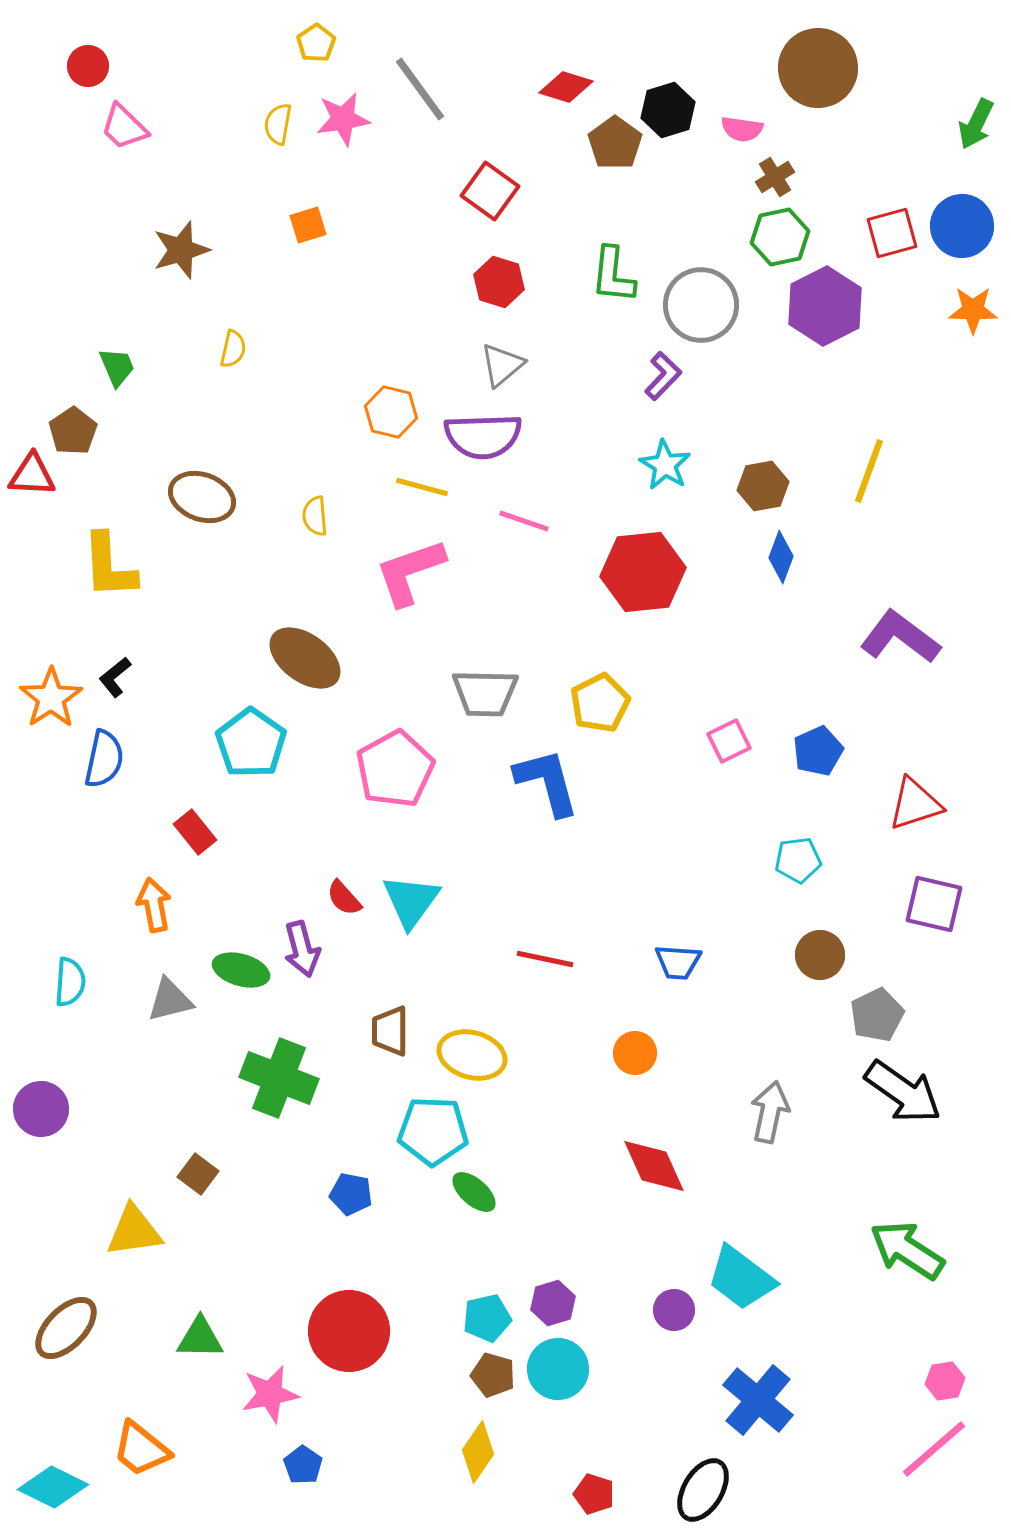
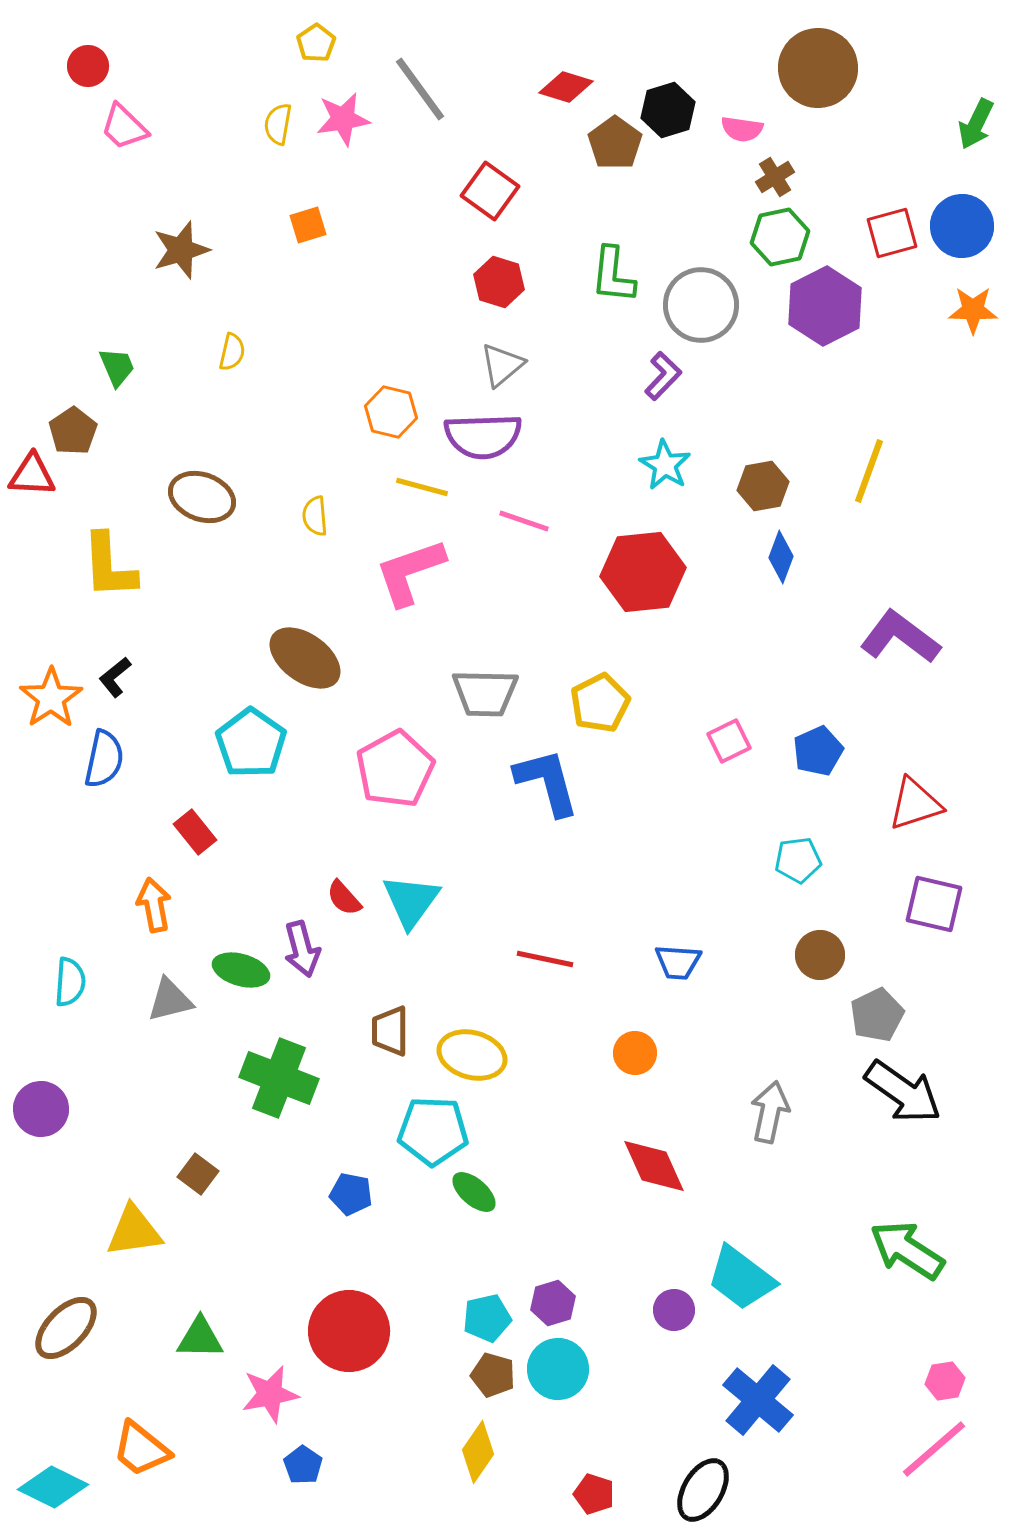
yellow semicircle at (233, 349): moved 1 px left, 3 px down
